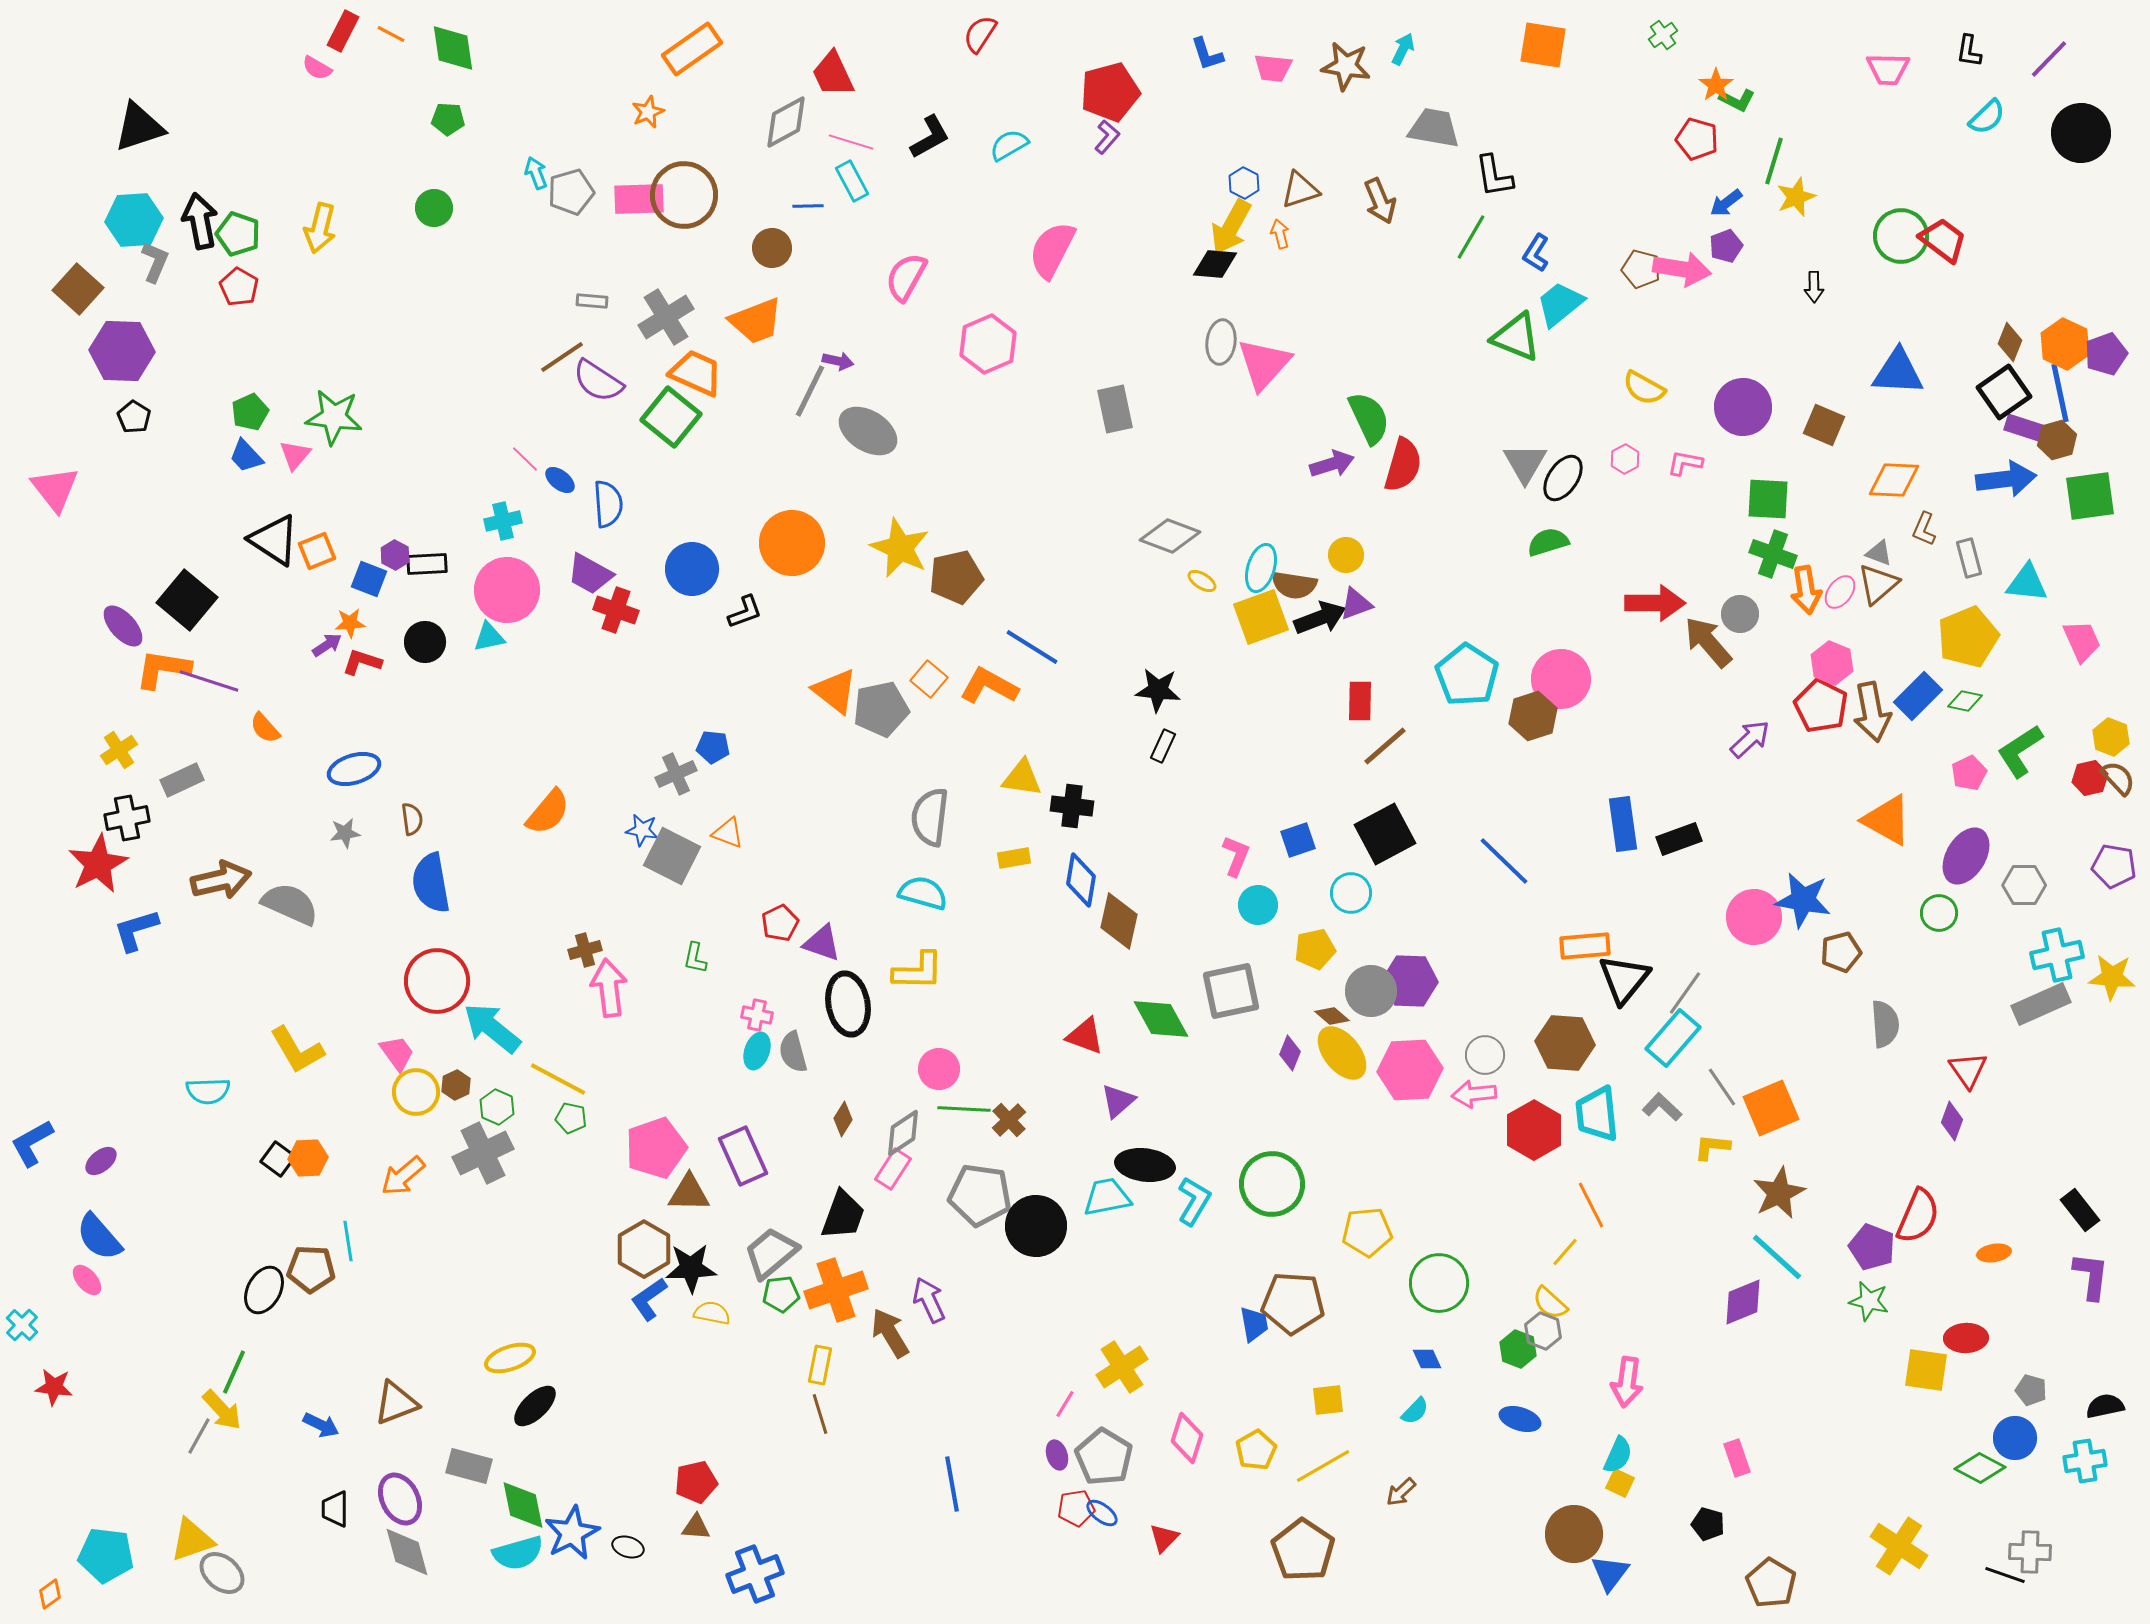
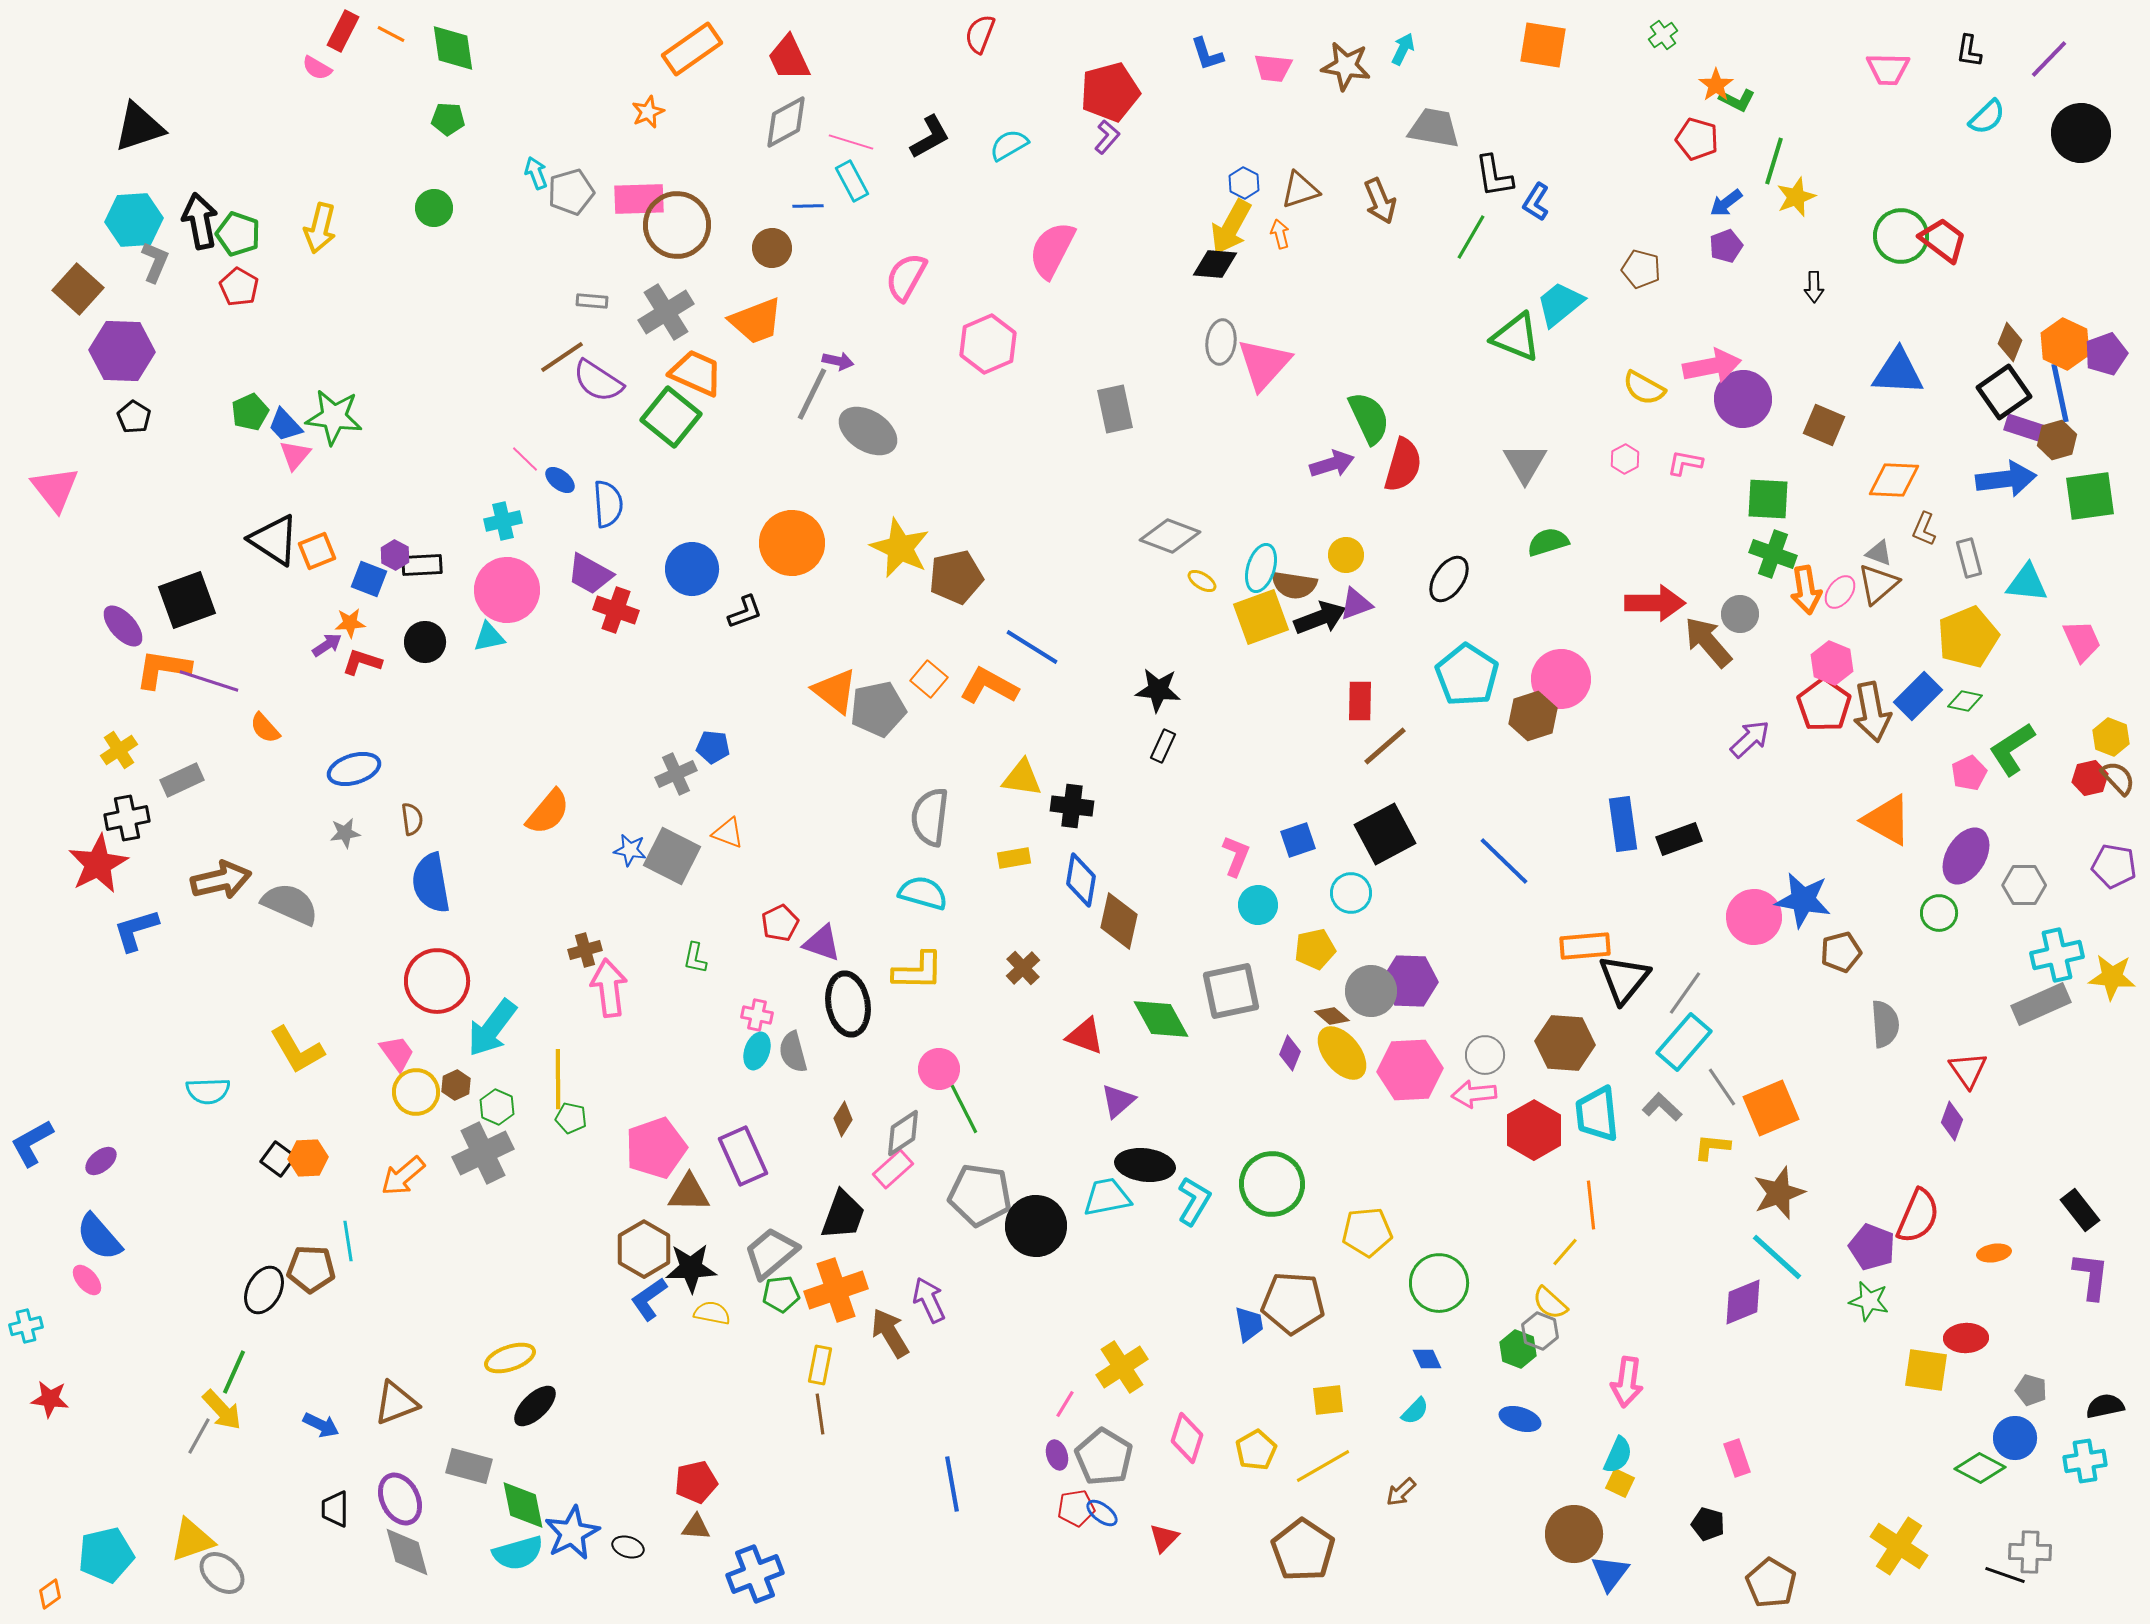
red semicircle at (980, 34): rotated 12 degrees counterclockwise
red trapezoid at (833, 74): moved 44 px left, 16 px up
brown circle at (684, 195): moved 7 px left, 30 px down
blue L-shape at (1536, 253): moved 51 px up
pink arrow at (1682, 269): moved 30 px right, 97 px down; rotated 20 degrees counterclockwise
gray cross at (666, 317): moved 5 px up
gray line at (810, 391): moved 2 px right, 3 px down
purple circle at (1743, 407): moved 8 px up
blue trapezoid at (246, 456): moved 39 px right, 31 px up
black ellipse at (1563, 478): moved 114 px left, 101 px down
black rectangle at (427, 564): moved 5 px left, 1 px down
black square at (187, 600): rotated 30 degrees clockwise
red pentagon at (1821, 706): moved 3 px right, 1 px up; rotated 8 degrees clockwise
gray pentagon at (881, 709): moved 3 px left
green L-shape at (2020, 751): moved 8 px left, 2 px up
blue star at (642, 830): moved 12 px left, 20 px down
cyan arrow at (492, 1028): rotated 92 degrees counterclockwise
cyan rectangle at (1673, 1038): moved 11 px right, 4 px down
yellow line at (558, 1079): rotated 62 degrees clockwise
green line at (964, 1109): rotated 60 degrees clockwise
brown cross at (1009, 1120): moved 14 px right, 152 px up
pink rectangle at (893, 1169): rotated 15 degrees clockwise
brown star at (1779, 1193): rotated 6 degrees clockwise
orange line at (1591, 1205): rotated 21 degrees clockwise
blue trapezoid at (1254, 1324): moved 5 px left
cyan cross at (22, 1325): moved 4 px right, 1 px down; rotated 32 degrees clockwise
gray hexagon at (1543, 1331): moved 3 px left
red star at (54, 1387): moved 4 px left, 12 px down
brown line at (820, 1414): rotated 9 degrees clockwise
cyan pentagon at (106, 1555): rotated 20 degrees counterclockwise
